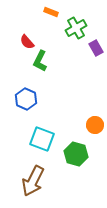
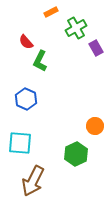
orange rectangle: rotated 48 degrees counterclockwise
red semicircle: moved 1 px left
orange circle: moved 1 px down
cyan square: moved 22 px left, 4 px down; rotated 15 degrees counterclockwise
green hexagon: rotated 20 degrees clockwise
